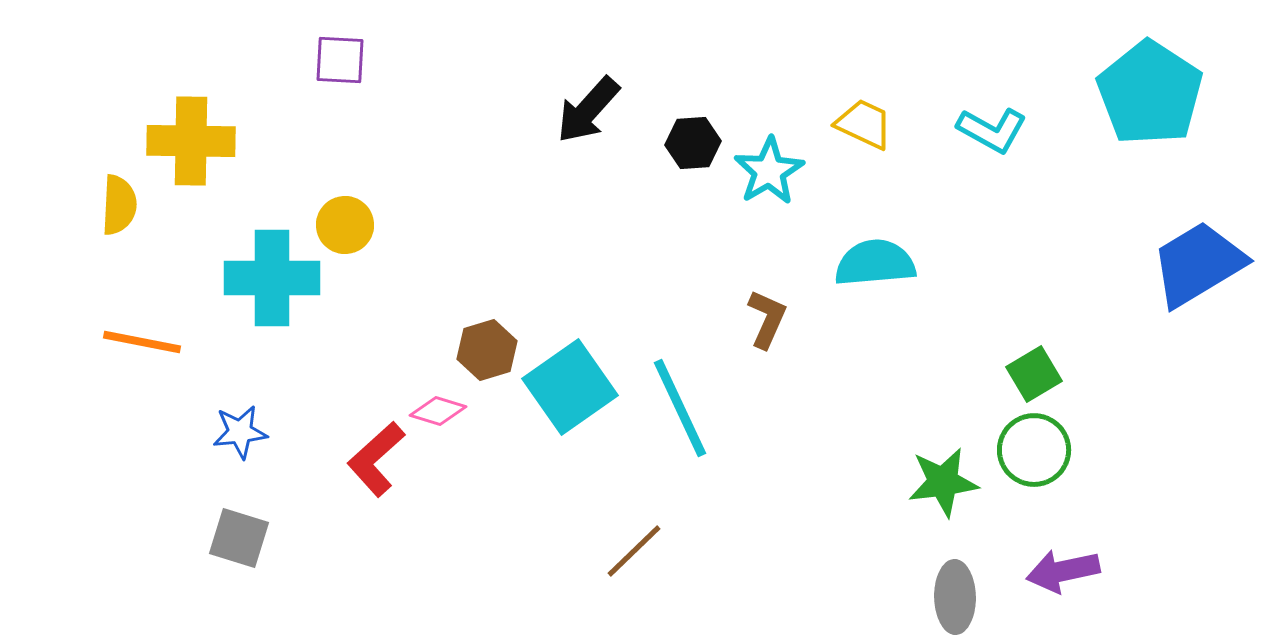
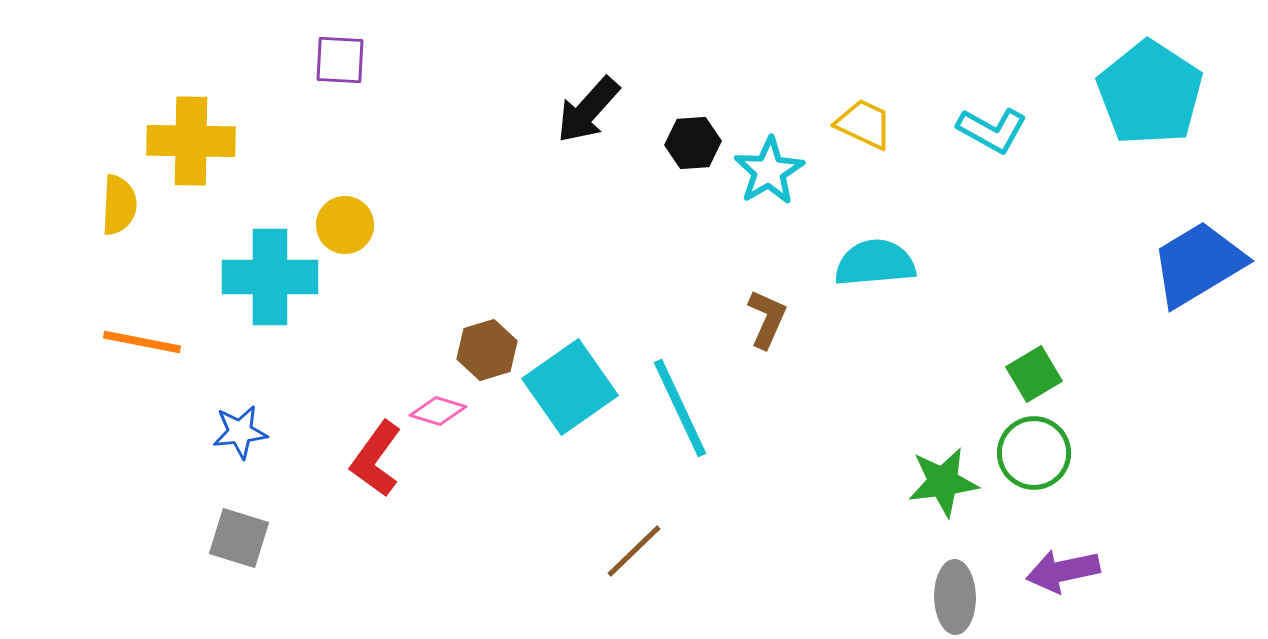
cyan cross: moved 2 px left, 1 px up
green circle: moved 3 px down
red L-shape: rotated 12 degrees counterclockwise
